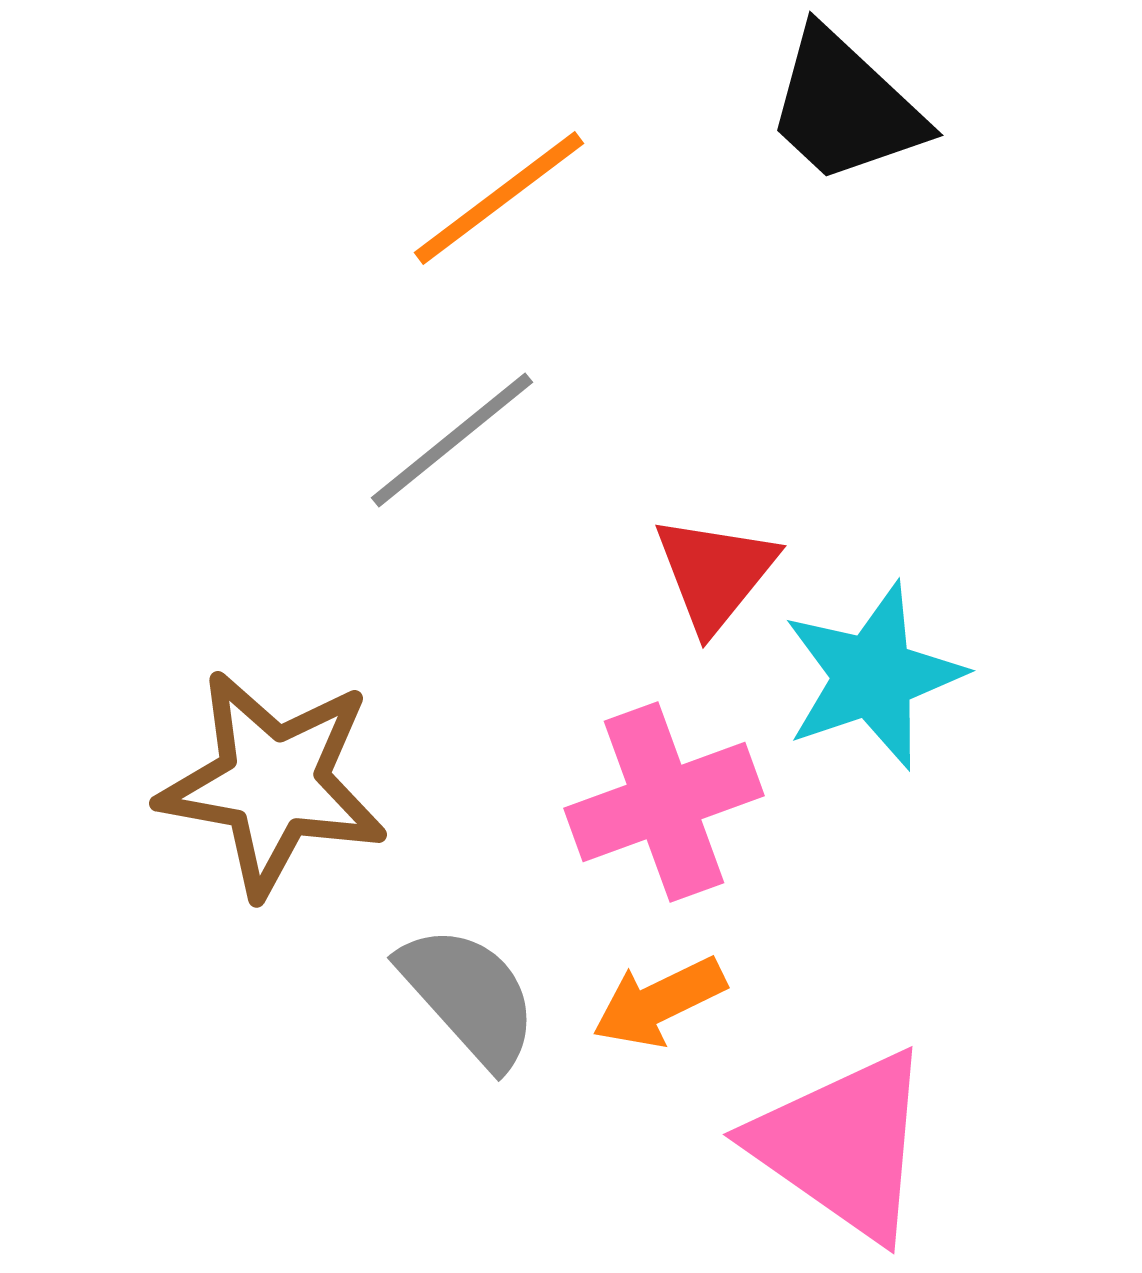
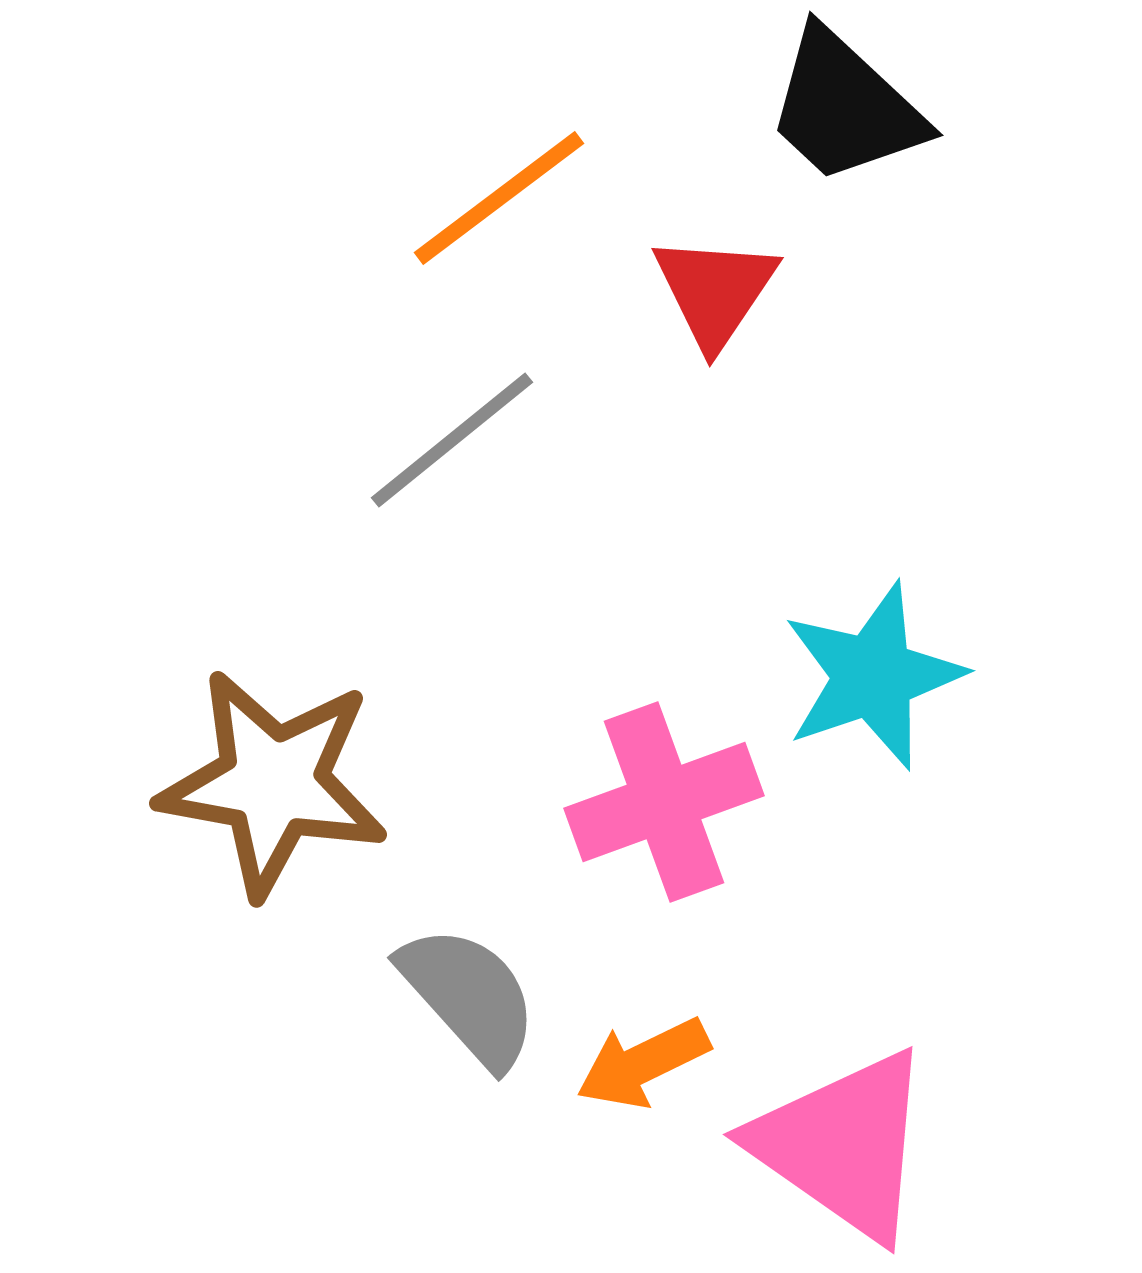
red triangle: moved 282 px up; rotated 5 degrees counterclockwise
orange arrow: moved 16 px left, 61 px down
